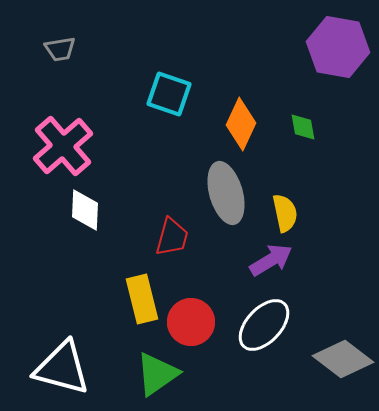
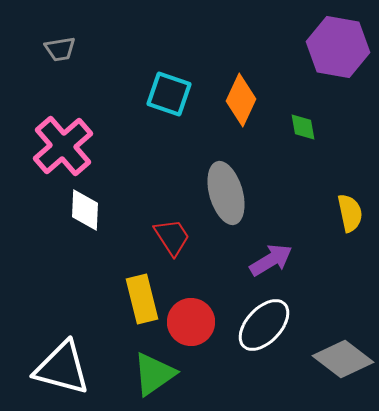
orange diamond: moved 24 px up
yellow semicircle: moved 65 px right
red trapezoid: rotated 48 degrees counterclockwise
green triangle: moved 3 px left
